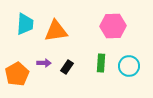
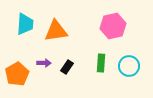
pink hexagon: rotated 10 degrees counterclockwise
